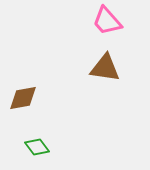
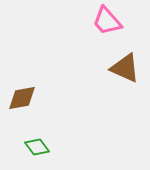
brown triangle: moved 20 px right; rotated 16 degrees clockwise
brown diamond: moved 1 px left
